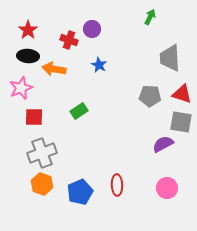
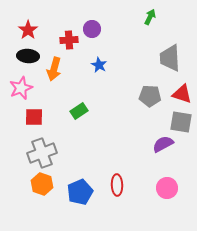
red cross: rotated 24 degrees counterclockwise
orange arrow: rotated 85 degrees counterclockwise
